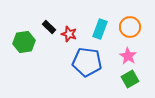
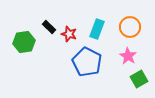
cyan rectangle: moved 3 px left
blue pentagon: rotated 20 degrees clockwise
green square: moved 9 px right
